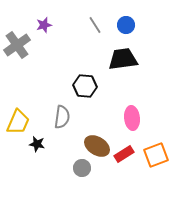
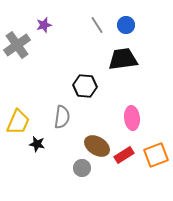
gray line: moved 2 px right
red rectangle: moved 1 px down
